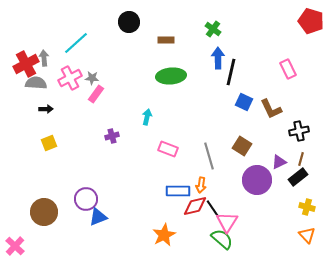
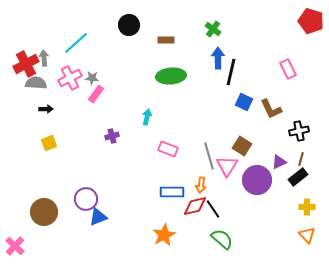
black circle at (129, 22): moved 3 px down
blue rectangle at (178, 191): moved 6 px left, 1 px down
yellow cross at (307, 207): rotated 14 degrees counterclockwise
pink triangle at (227, 222): moved 56 px up
